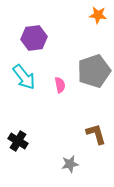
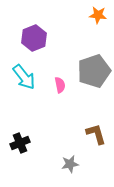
purple hexagon: rotated 15 degrees counterclockwise
black cross: moved 2 px right, 2 px down; rotated 36 degrees clockwise
